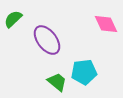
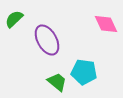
green semicircle: moved 1 px right
purple ellipse: rotated 8 degrees clockwise
cyan pentagon: rotated 15 degrees clockwise
